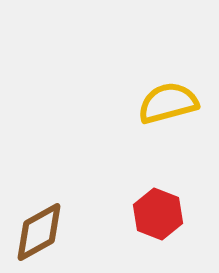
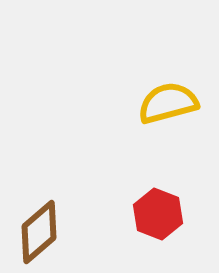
brown diamond: rotated 12 degrees counterclockwise
